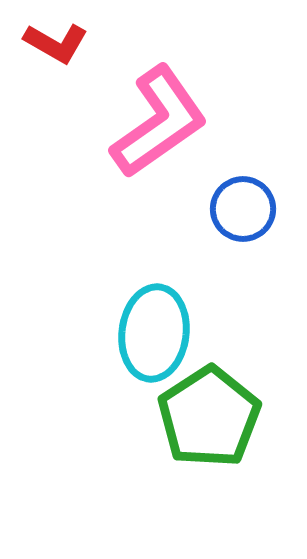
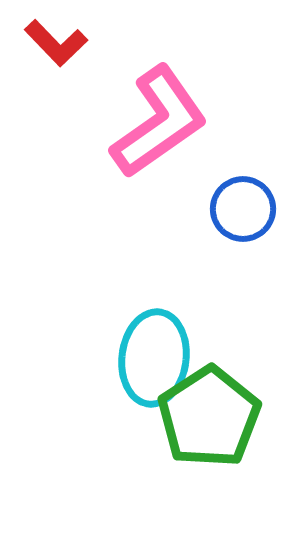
red L-shape: rotated 16 degrees clockwise
cyan ellipse: moved 25 px down
